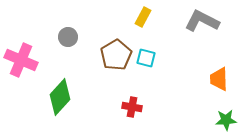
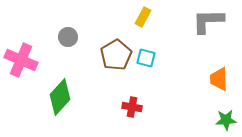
gray L-shape: moved 6 px right; rotated 28 degrees counterclockwise
